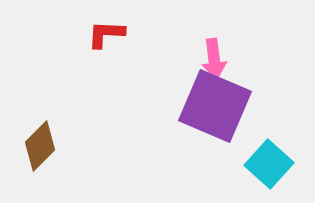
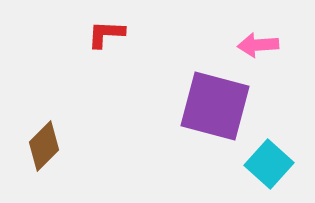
pink arrow: moved 44 px right, 14 px up; rotated 93 degrees clockwise
purple square: rotated 8 degrees counterclockwise
brown diamond: moved 4 px right
